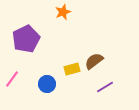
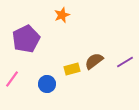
orange star: moved 1 px left, 3 px down
purple line: moved 20 px right, 25 px up
